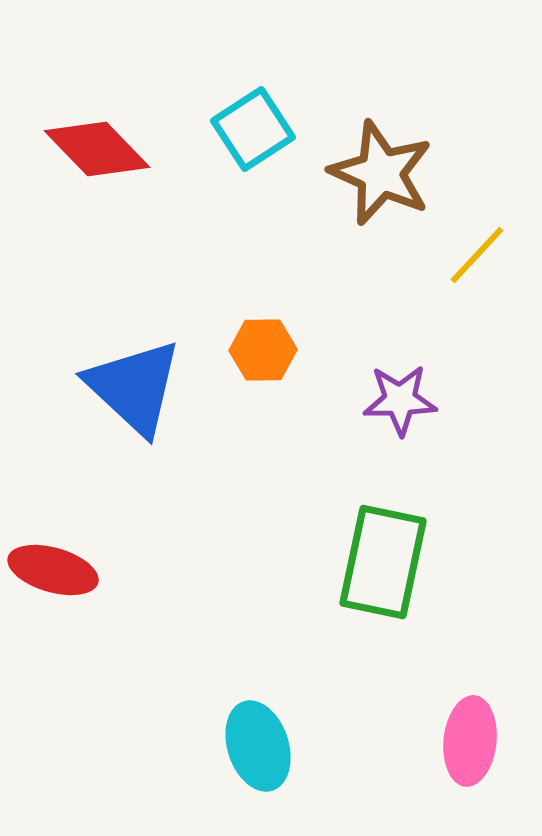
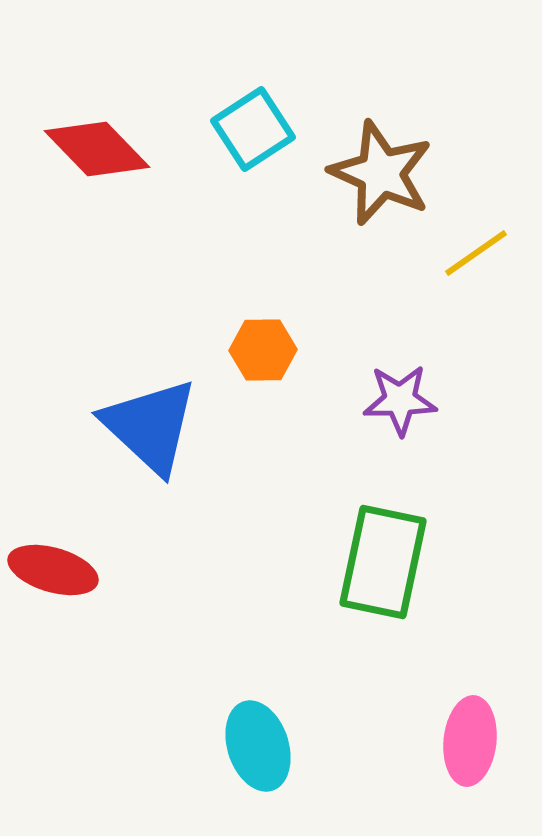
yellow line: moved 1 px left, 2 px up; rotated 12 degrees clockwise
blue triangle: moved 16 px right, 39 px down
